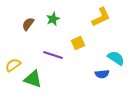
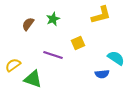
yellow L-shape: moved 2 px up; rotated 10 degrees clockwise
